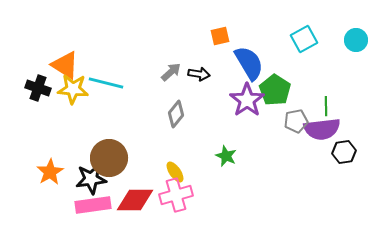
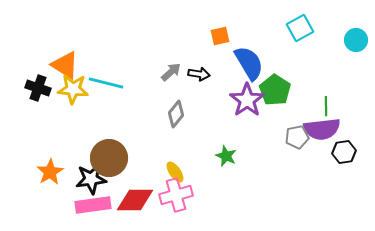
cyan square: moved 4 px left, 11 px up
gray pentagon: moved 1 px right, 16 px down
